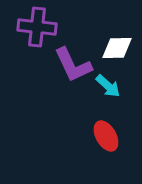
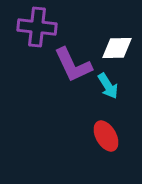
cyan arrow: rotated 16 degrees clockwise
